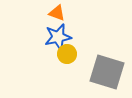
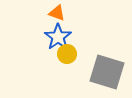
blue star: rotated 24 degrees counterclockwise
